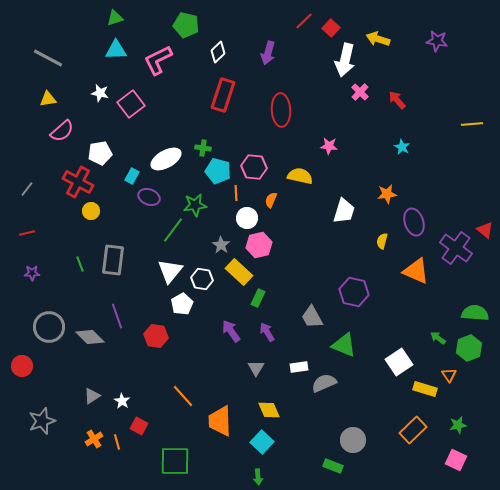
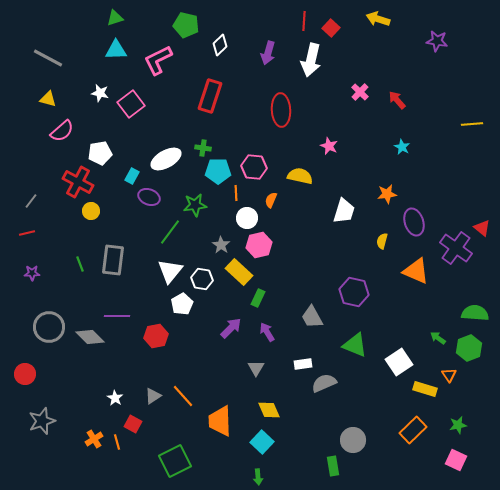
red line at (304, 21): rotated 42 degrees counterclockwise
yellow arrow at (378, 39): moved 20 px up
white diamond at (218, 52): moved 2 px right, 7 px up
white arrow at (345, 60): moved 34 px left
red rectangle at (223, 95): moved 13 px left, 1 px down
yellow triangle at (48, 99): rotated 24 degrees clockwise
pink star at (329, 146): rotated 18 degrees clockwise
cyan pentagon at (218, 171): rotated 15 degrees counterclockwise
gray line at (27, 189): moved 4 px right, 12 px down
green line at (173, 230): moved 3 px left, 2 px down
red triangle at (485, 230): moved 3 px left, 2 px up
purple line at (117, 316): rotated 70 degrees counterclockwise
purple arrow at (231, 331): moved 3 px up; rotated 80 degrees clockwise
red hexagon at (156, 336): rotated 20 degrees counterclockwise
green triangle at (344, 345): moved 11 px right
red circle at (22, 366): moved 3 px right, 8 px down
white rectangle at (299, 367): moved 4 px right, 3 px up
gray triangle at (92, 396): moved 61 px right
white star at (122, 401): moved 7 px left, 3 px up
red square at (139, 426): moved 6 px left, 2 px up
green square at (175, 461): rotated 28 degrees counterclockwise
green rectangle at (333, 466): rotated 60 degrees clockwise
